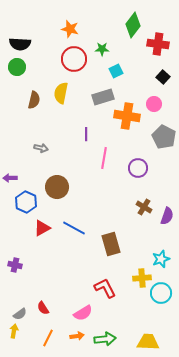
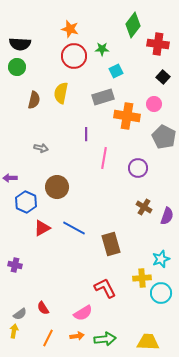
red circle: moved 3 px up
